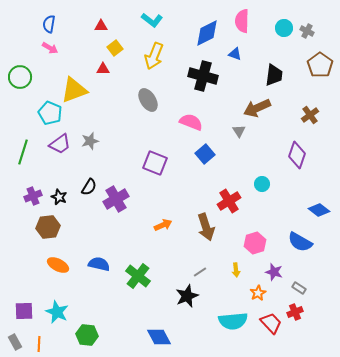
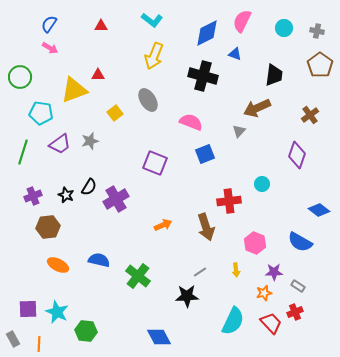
pink semicircle at (242, 21): rotated 25 degrees clockwise
blue semicircle at (49, 24): rotated 24 degrees clockwise
gray cross at (307, 31): moved 10 px right; rotated 16 degrees counterclockwise
yellow square at (115, 48): moved 65 px down
red triangle at (103, 69): moved 5 px left, 6 px down
cyan pentagon at (50, 113): moved 9 px left; rotated 15 degrees counterclockwise
gray triangle at (239, 131): rotated 16 degrees clockwise
blue square at (205, 154): rotated 18 degrees clockwise
black star at (59, 197): moved 7 px right, 2 px up
red cross at (229, 201): rotated 25 degrees clockwise
pink hexagon at (255, 243): rotated 20 degrees counterclockwise
blue semicircle at (99, 264): moved 4 px up
purple star at (274, 272): rotated 18 degrees counterclockwise
gray rectangle at (299, 288): moved 1 px left, 2 px up
orange star at (258, 293): moved 6 px right; rotated 14 degrees clockwise
black star at (187, 296): rotated 20 degrees clockwise
purple square at (24, 311): moved 4 px right, 2 px up
cyan semicircle at (233, 321): rotated 60 degrees counterclockwise
green hexagon at (87, 335): moved 1 px left, 4 px up
gray rectangle at (15, 342): moved 2 px left, 3 px up
